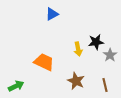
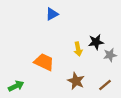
gray star: rotated 24 degrees clockwise
brown line: rotated 64 degrees clockwise
